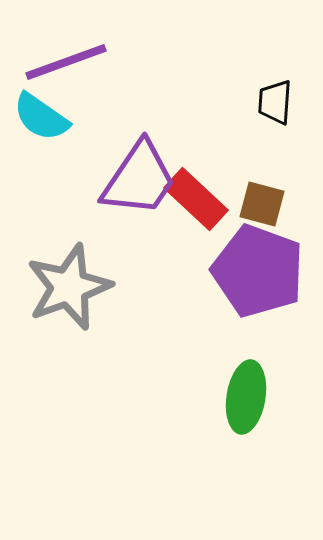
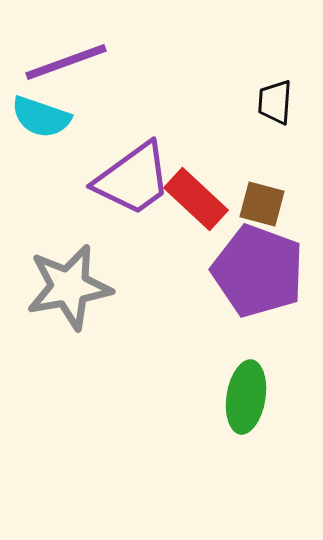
cyan semicircle: rotated 16 degrees counterclockwise
purple trapezoid: moved 6 px left; rotated 20 degrees clockwise
gray star: rotated 10 degrees clockwise
